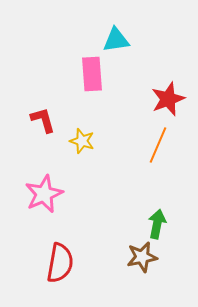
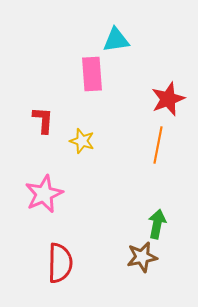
red L-shape: rotated 20 degrees clockwise
orange line: rotated 12 degrees counterclockwise
red semicircle: rotated 9 degrees counterclockwise
